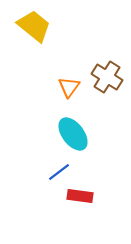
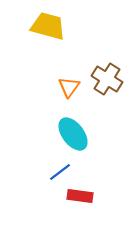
yellow trapezoid: moved 14 px right; rotated 24 degrees counterclockwise
brown cross: moved 2 px down
blue line: moved 1 px right
